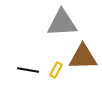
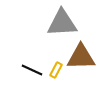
brown triangle: moved 2 px left
black line: moved 4 px right; rotated 15 degrees clockwise
